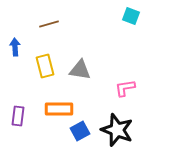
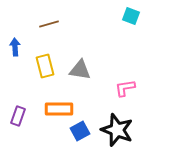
purple rectangle: rotated 12 degrees clockwise
